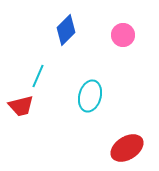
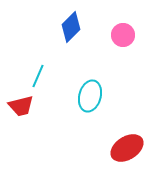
blue diamond: moved 5 px right, 3 px up
